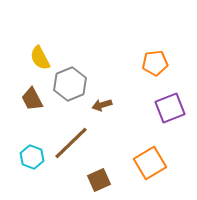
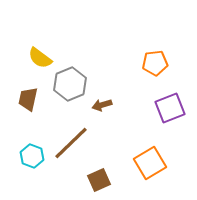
yellow semicircle: rotated 25 degrees counterclockwise
brown trapezoid: moved 4 px left; rotated 40 degrees clockwise
cyan hexagon: moved 1 px up
